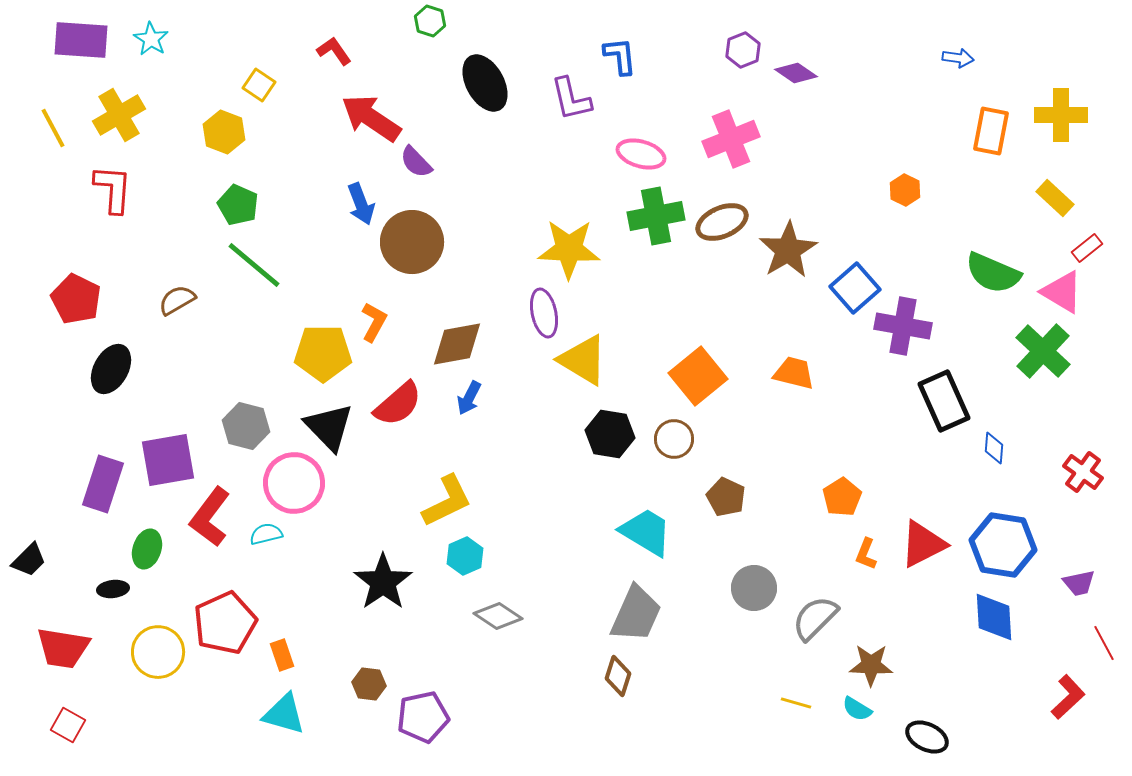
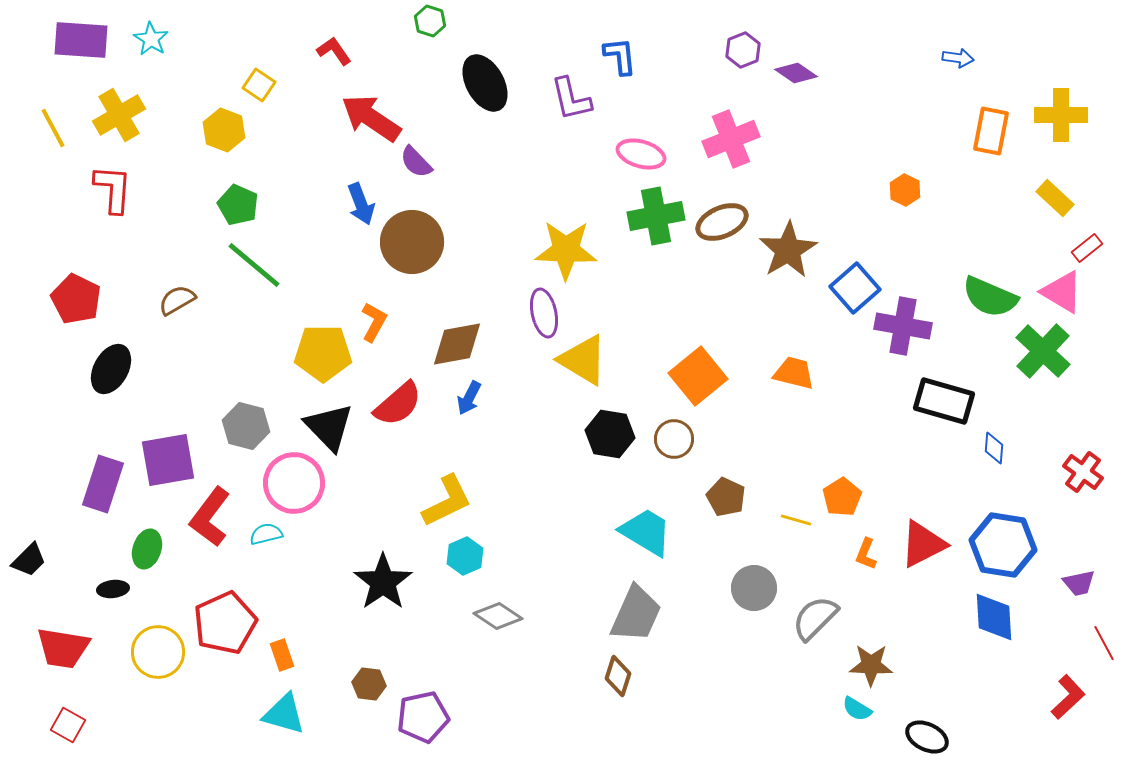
yellow hexagon at (224, 132): moved 2 px up
yellow star at (569, 249): moved 3 px left, 1 px down
green semicircle at (993, 273): moved 3 px left, 24 px down
black rectangle at (944, 401): rotated 50 degrees counterclockwise
yellow line at (796, 703): moved 183 px up
